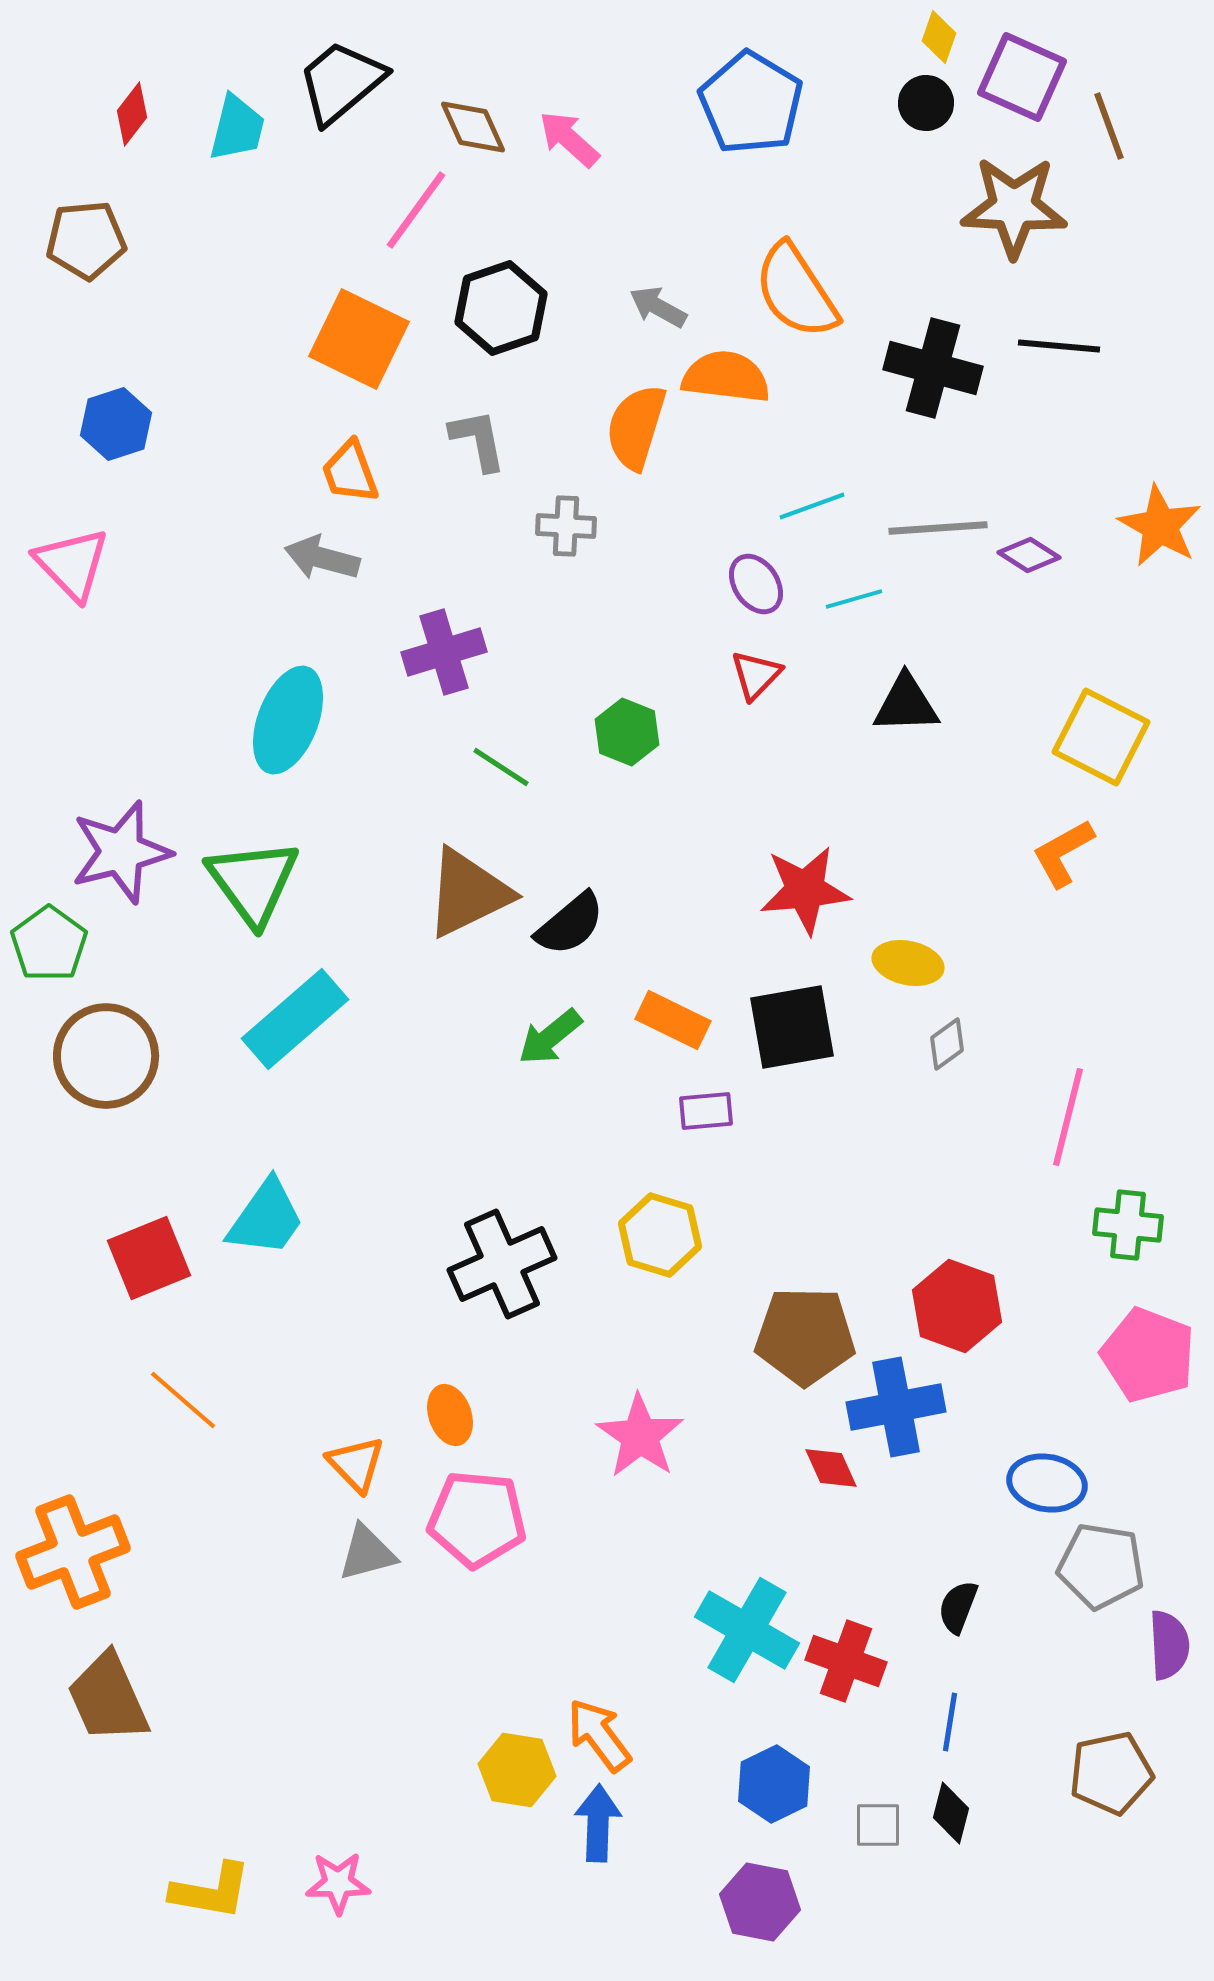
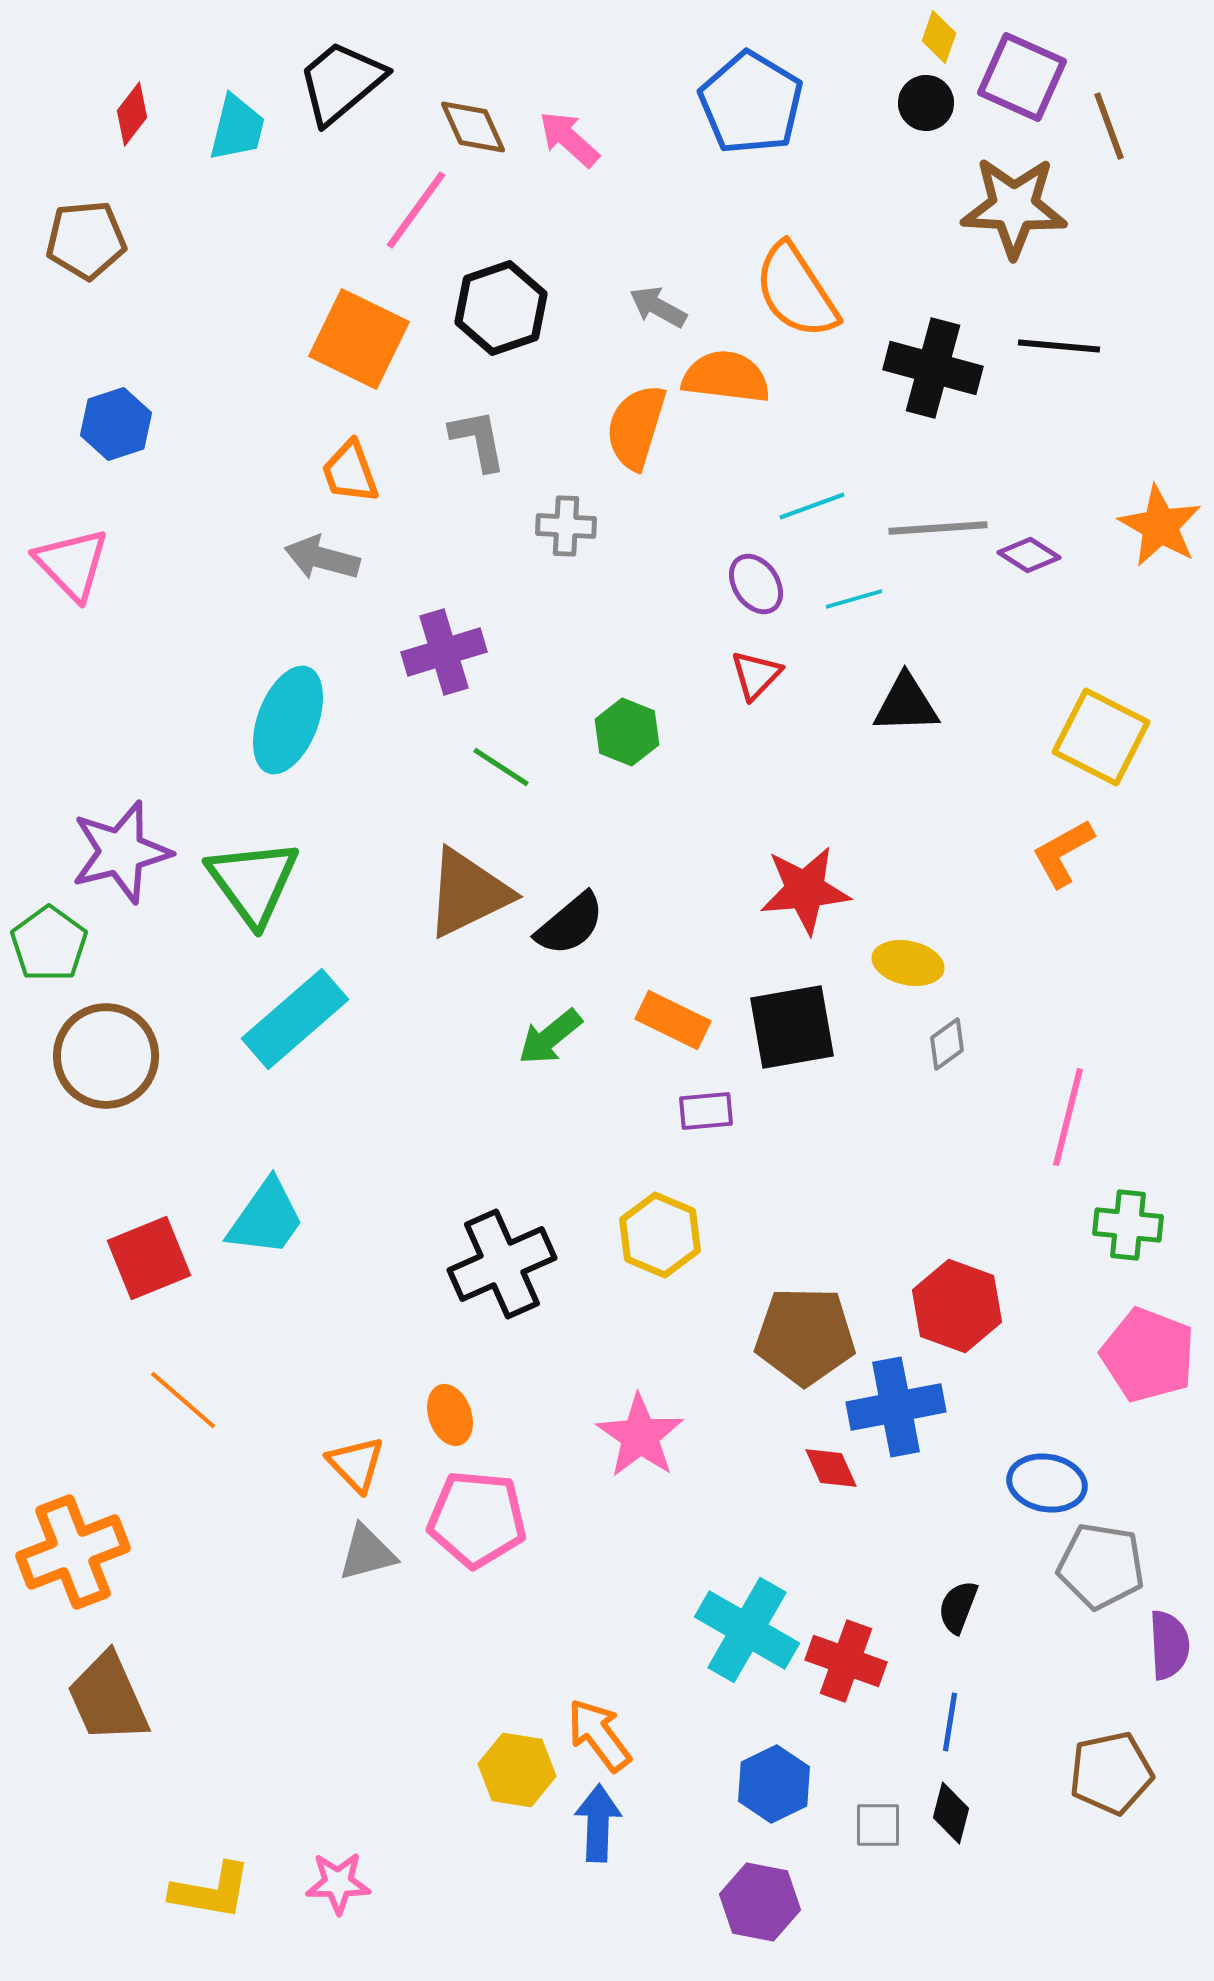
yellow hexagon at (660, 1235): rotated 6 degrees clockwise
